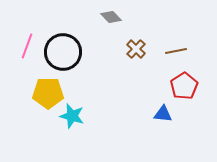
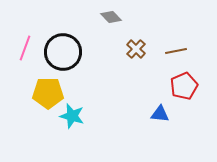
pink line: moved 2 px left, 2 px down
red pentagon: rotated 8 degrees clockwise
blue triangle: moved 3 px left
